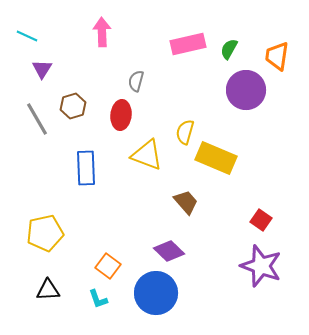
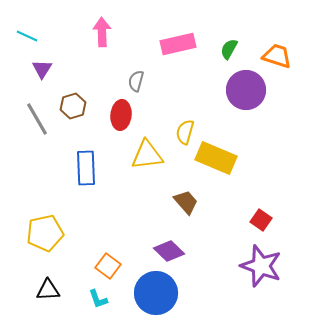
pink rectangle: moved 10 px left
orange trapezoid: rotated 100 degrees clockwise
yellow triangle: rotated 28 degrees counterclockwise
